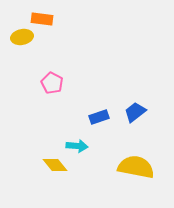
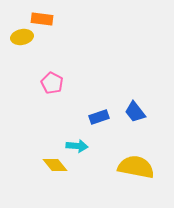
blue trapezoid: rotated 90 degrees counterclockwise
